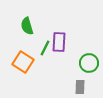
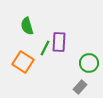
gray rectangle: rotated 40 degrees clockwise
